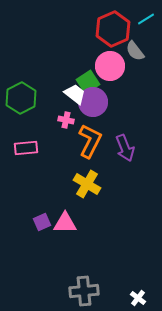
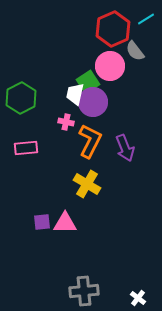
white trapezoid: rotated 115 degrees counterclockwise
pink cross: moved 2 px down
purple square: rotated 18 degrees clockwise
